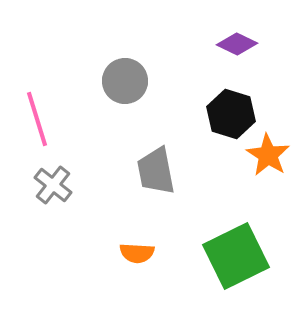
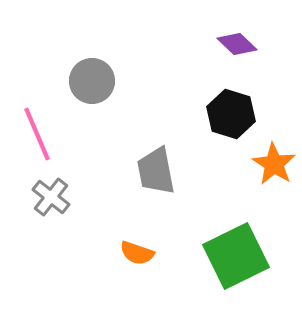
purple diamond: rotated 18 degrees clockwise
gray circle: moved 33 px left
pink line: moved 15 px down; rotated 6 degrees counterclockwise
orange star: moved 6 px right, 9 px down
gray cross: moved 2 px left, 12 px down
orange semicircle: rotated 16 degrees clockwise
